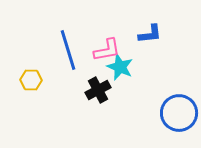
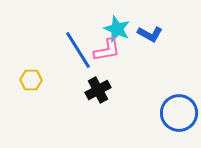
blue L-shape: rotated 35 degrees clockwise
blue line: moved 10 px right; rotated 15 degrees counterclockwise
cyan star: moved 3 px left, 38 px up
